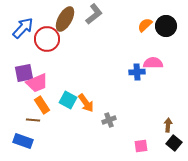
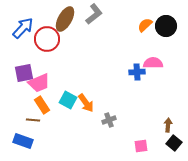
pink trapezoid: moved 2 px right
